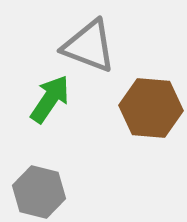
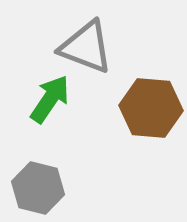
gray triangle: moved 3 px left, 1 px down
gray hexagon: moved 1 px left, 4 px up
